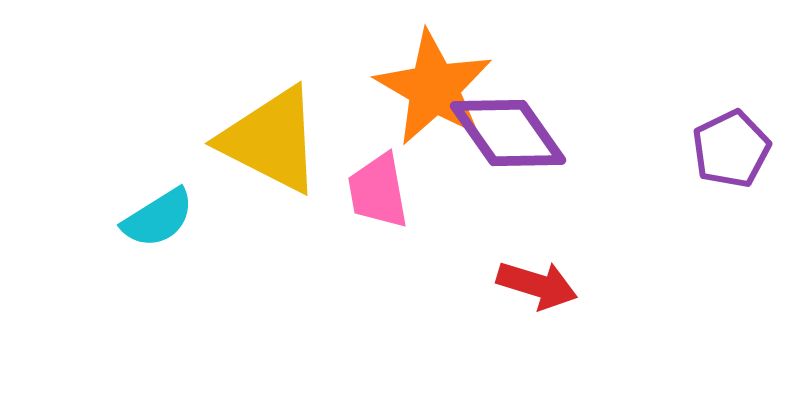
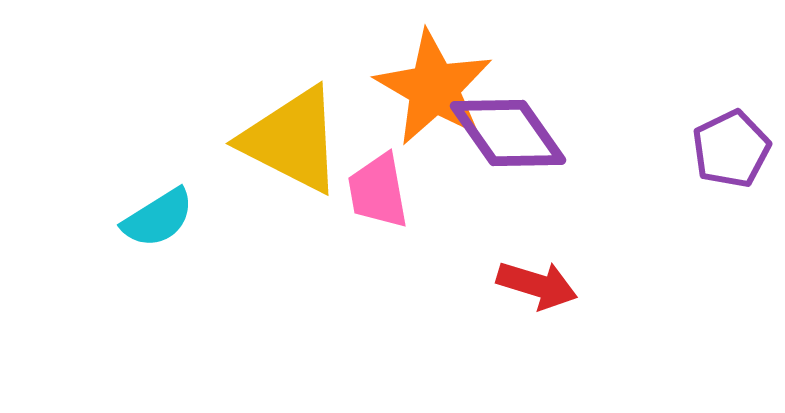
yellow triangle: moved 21 px right
